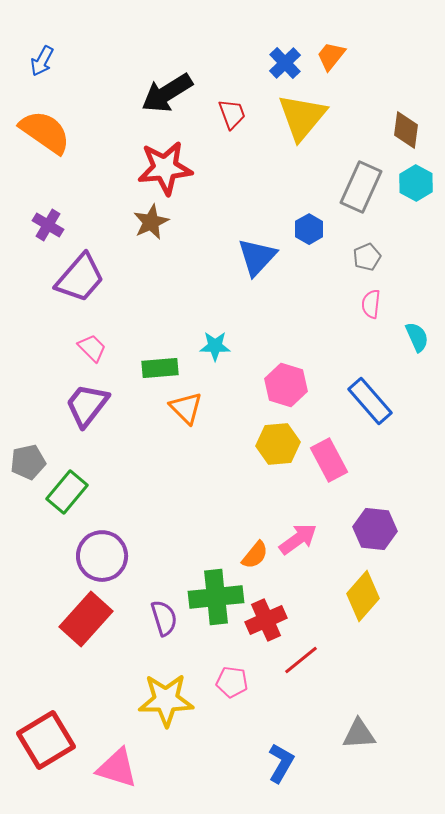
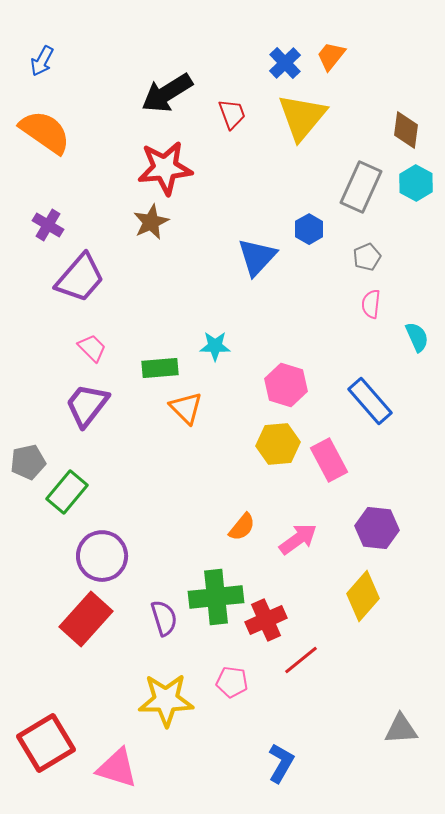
purple hexagon at (375, 529): moved 2 px right, 1 px up
orange semicircle at (255, 555): moved 13 px left, 28 px up
gray triangle at (359, 734): moved 42 px right, 5 px up
red square at (46, 740): moved 3 px down
